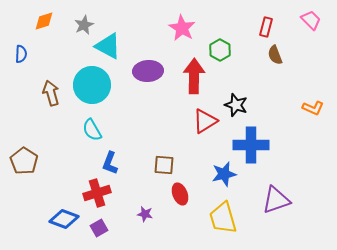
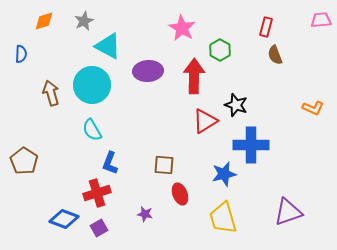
pink trapezoid: moved 10 px right; rotated 50 degrees counterclockwise
gray star: moved 4 px up
purple triangle: moved 12 px right, 12 px down
